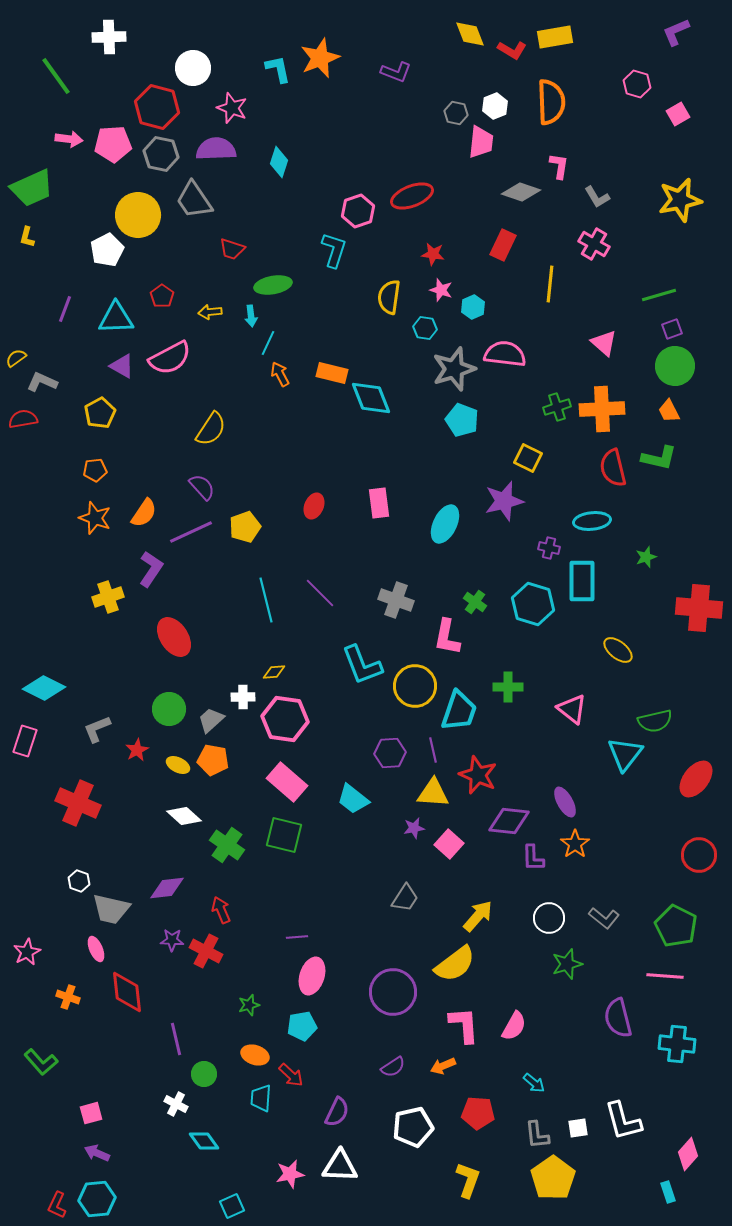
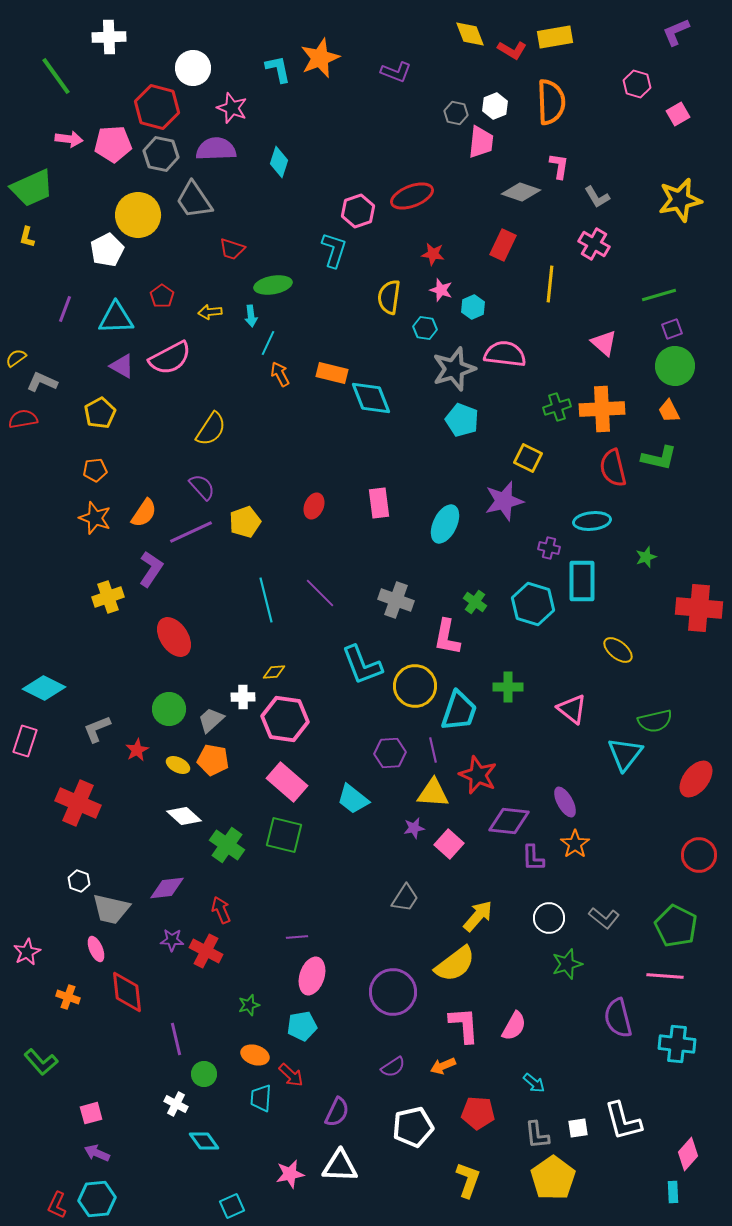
yellow pentagon at (245, 527): moved 5 px up
cyan rectangle at (668, 1192): moved 5 px right; rotated 15 degrees clockwise
